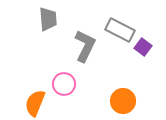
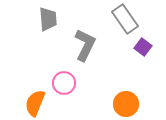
gray rectangle: moved 5 px right, 11 px up; rotated 28 degrees clockwise
gray L-shape: moved 1 px up
pink circle: moved 1 px up
orange circle: moved 3 px right, 3 px down
